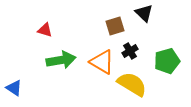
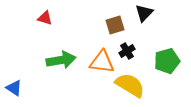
black triangle: rotated 30 degrees clockwise
brown square: moved 1 px up
red triangle: moved 12 px up
black cross: moved 3 px left
orange triangle: rotated 24 degrees counterclockwise
yellow semicircle: moved 2 px left, 1 px down
